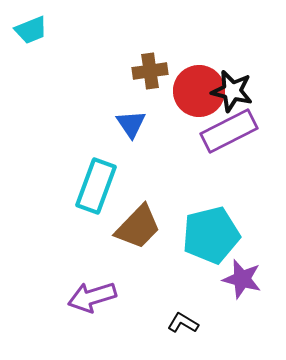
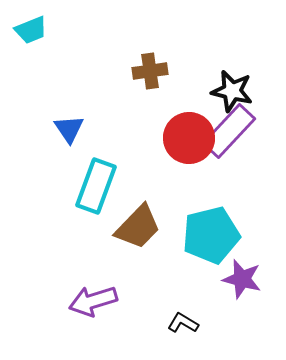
red circle: moved 10 px left, 47 px down
blue triangle: moved 62 px left, 5 px down
purple rectangle: rotated 20 degrees counterclockwise
purple arrow: moved 1 px right, 4 px down
